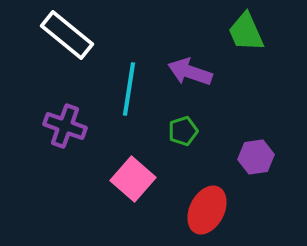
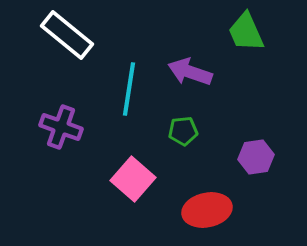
purple cross: moved 4 px left, 1 px down
green pentagon: rotated 12 degrees clockwise
red ellipse: rotated 51 degrees clockwise
